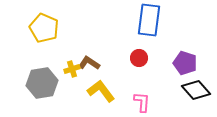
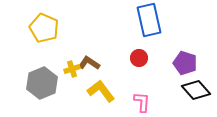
blue rectangle: rotated 20 degrees counterclockwise
gray hexagon: rotated 12 degrees counterclockwise
